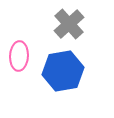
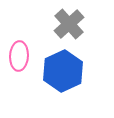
blue hexagon: rotated 15 degrees counterclockwise
